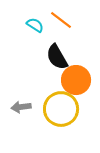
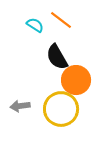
gray arrow: moved 1 px left, 1 px up
